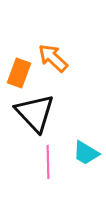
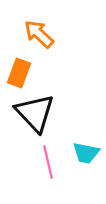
orange arrow: moved 14 px left, 24 px up
cyan trapezoid: rotated 20 degrees counterclockwise
pink line: rotated 12 degrees counterclockwise
